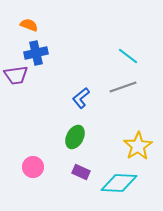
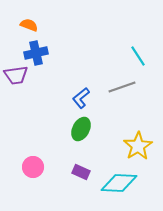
cyan line: moved 10 px right; rotated 20 degrees clockwise
gray line: moved 1 px left
green ellipse: moved 6 px right, 8 px up
